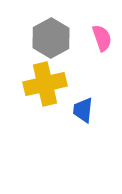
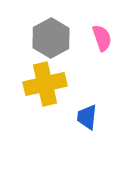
blue trapezoid: moved 4 px right, 7 px down
